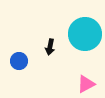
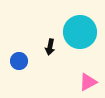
cyan circle: moved 5 px left, 2 px up
pink triangle: moved 2 px right, 2 px up
